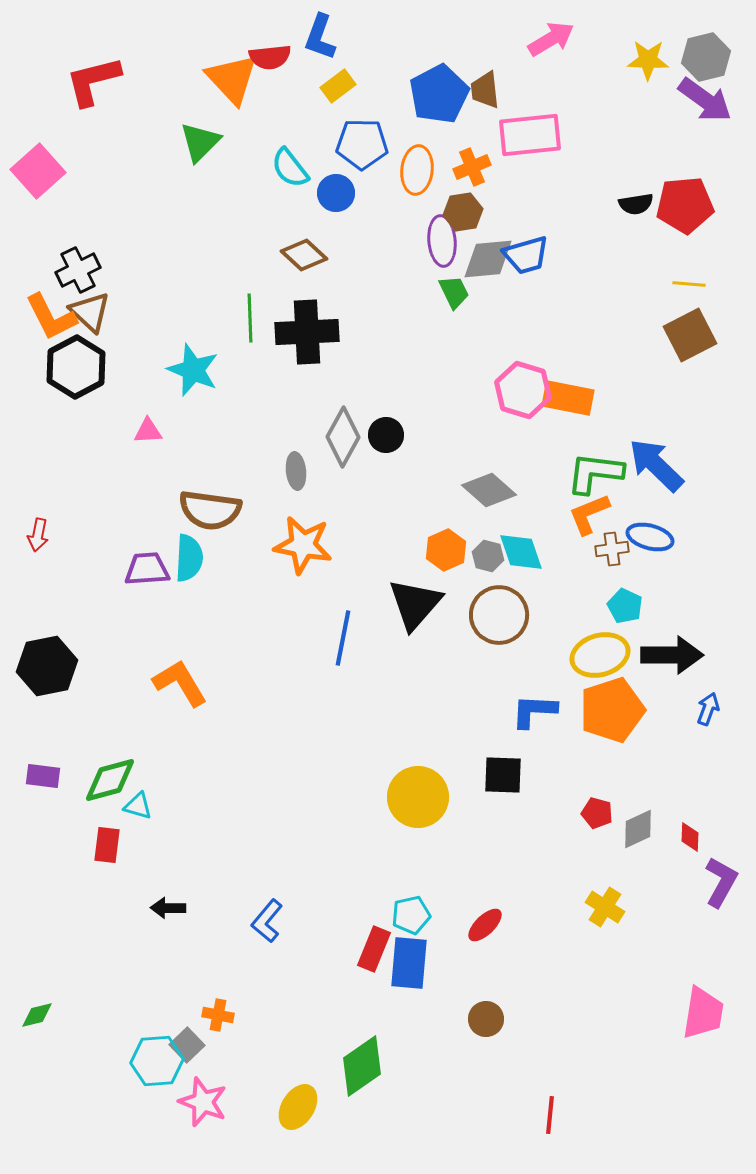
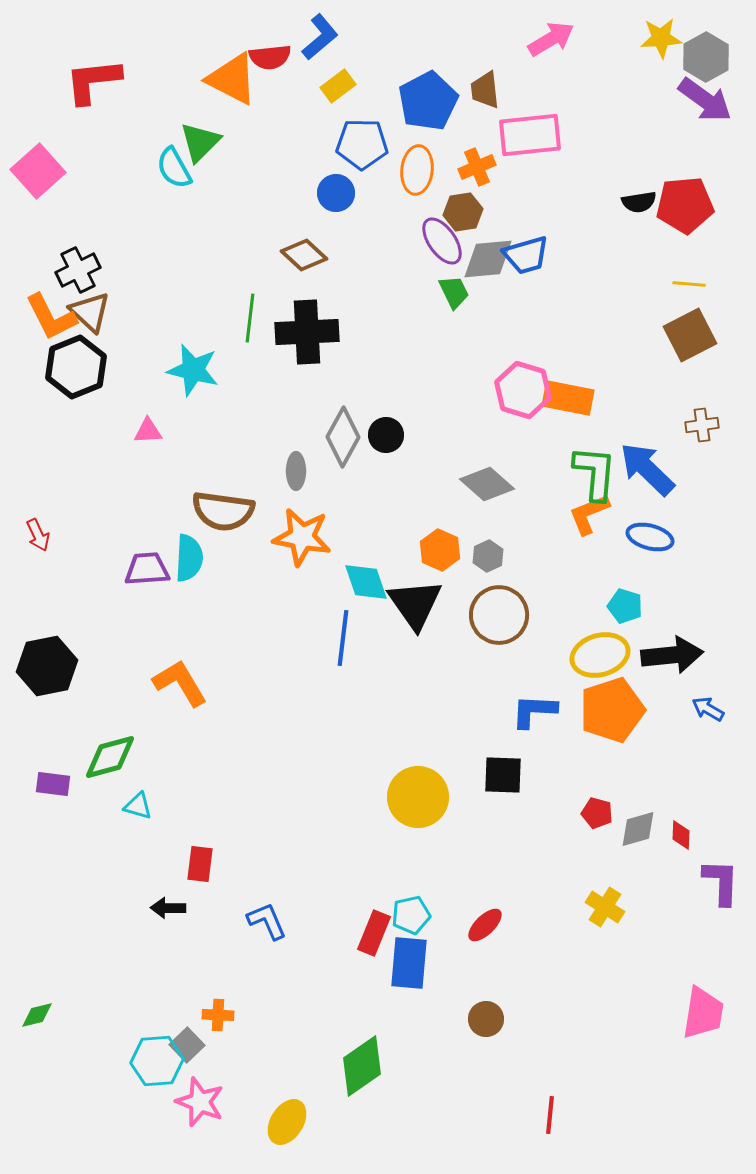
blue L-shape at (320, 37): rotated 150 degrees counterclockwise
gray hexagon at (706, 57): rotated 15 degrees counterclockwise
yellow star at (648, 60): moved 13 px right, 22 px up; rotated 6 degrees counterclockwise
orange triangle at (232, 79): rotated 20 degrees counterclockwise
red L-shape at (93, 81): rotated 8 degrees clockwise
blue pentagon at (439, 94): moved 11 px left, 7 px down
orange cross at (472, 167): moved 5 px right
cyan semicircle at (290, 168): moved 116 px left; rotated 9 degrees clockwise
black semicircle at (636, 204): moved 3 px right, 2 px up
purple ellipse at (442, 241): rotated 30 degrees counterclockwise
green line at (250, 318): rotated 9 degrees clockwise
black hexagon at (76, 367): rotated 6 degrees clockwise
cyan star at (193, 370): rotated 8 degrees counterclockwise
blue arrow at (656, 465): moved 9 px left, 4 px down
gray ellipse at (296, 471): rotated 6 degrees clockwise
green L-shape at (595, 473): rotated 88 degrees clockwise
gray diamond at (489, 490): moved 2 px left, 6 px up
brown semicircle at (210, 510): moved 13 px right, 1 px down
red arrow at (38, 535): rotated 36 degrees counterclockwise
orange star at (303, 545): moved 1 px left, 8 px up
brown cross at (612, 549): moved 90 px right, 124 px up
orange hexagon at (446, 550): moved 6 px left; rotated 12 degrees counterclockwise
cyan diamond at (521, 552): moved 155 px left, 30 px down
gray hexagon at (488, 556): rotated 20 degrees clockwise
black triangle at (415, 604): rotated 16 degrees counterclockwise
cyan pentagon at (625, 606): rotated 8 degrees counterclockwise
blue line at (343, 638): rotated 4 degrees counterclockwise
black arrow at (672, 655): rotated 6 degrees counterclockwise
blue arrow at (708, 709): rotated 80 degrees counterclockwise
purple rectangle at (43, 776): moved 10 px right, 8 px down
green diamond at (110, 780): moved 23 px up
gray diamond at (638, 829): rotated 9 degrees clockwise
red diamond at (690, 837): moved 9 px left, 2 px up
red rectangle at (107, 845): moved 93 px right, 19 px down
purple L-shape at (721, 882): rotated 27 degrees counterclockwise
blue L-shape at (267, 921): rotated 117 degrees clockwise
red rectangle at (374, 949): moved 16 px up
orange cross at (218, 1015): rotated 8 degrees counterclockwise
pink star at (203, 1102): moved 3 px left
yellow ellipse at (298, 1107): moved 11 px left, 15 px down
